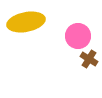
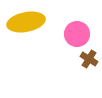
pink circle: moved 1 px left, 2 px up
